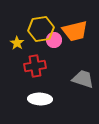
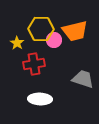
yellow hexagon: rotated 10 degrees clockwise
red cross: moved 1 px left, 2 px up
